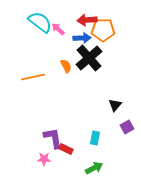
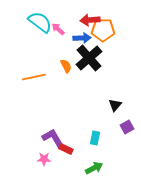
red arrow: moved 3 px right
orange line: moved 1 px right
purple L-shape: rotated 20 degrees counterclockwise
